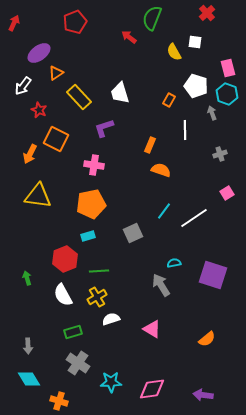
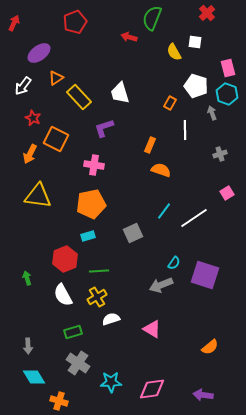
red arrow at (129, 37): rotated 21 degrees counterclockwise
orange triangle at (56, 73): moved 5 px down
orange rectangle at (169, 100): moved 1 px right, 3 px down
red star at (39, 110): moved 6 px left, 8 px down
cyan semicircle at (174, 263): rotated 136 degrees clockwise
purple square at (213, 275): moved 8 px left
gray arrow at (161, 285): rotated 80 degrees counterclockwise
orange semicircle at (207, 339): moved 3 px right, 8 px down
cyan diamond at (29, 379): moved 5 px right, 2 px up
